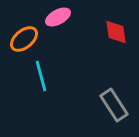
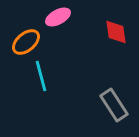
orange ellipse: moved 2 px right, 3 px down
